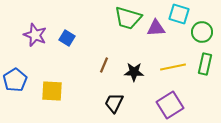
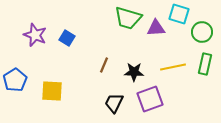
purple square: moved 20 px left, 6 px up; rotated 12 degrees clockwise
